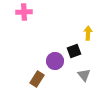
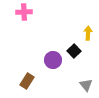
black square: rotated 24 degrees counterclockwise
purple circle: moved 2 px left, 1 px up
gray triangle: moved 2 px right, 10 px down
brown rectangle: moved 10 px left, 2 px down
